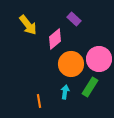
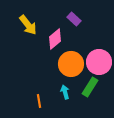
pink circle: moved 3 px down
cyan arrow: rotated 24 degrees counterclockwise
